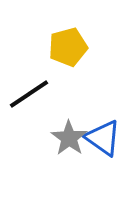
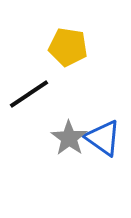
yellow pentagon: rotated 24 degrees clockwise
